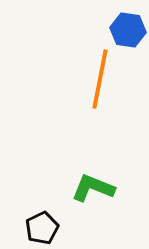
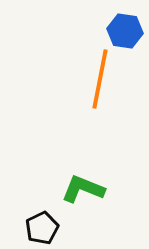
blue hexagon: moved 3 px left, 1 px down
green L-shape: moved 10 px left, 1 px down
